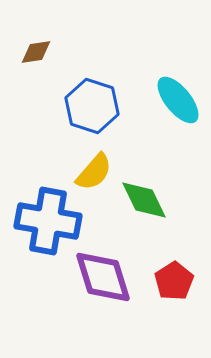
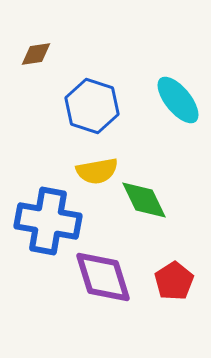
brown diamond: moved 2 px down
yellow semicircle: moved 3 px right, 1 px up; rotated 39 degrees clockwise
